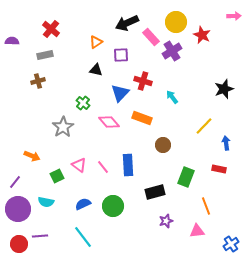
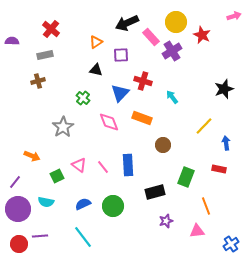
pink arrow at (234, 16): rotated 16 degrees counterclockwise
green cross at (83, 103): moved 5 px up
pink diamond at (109, 122): rotated 20 degrees clockwise
